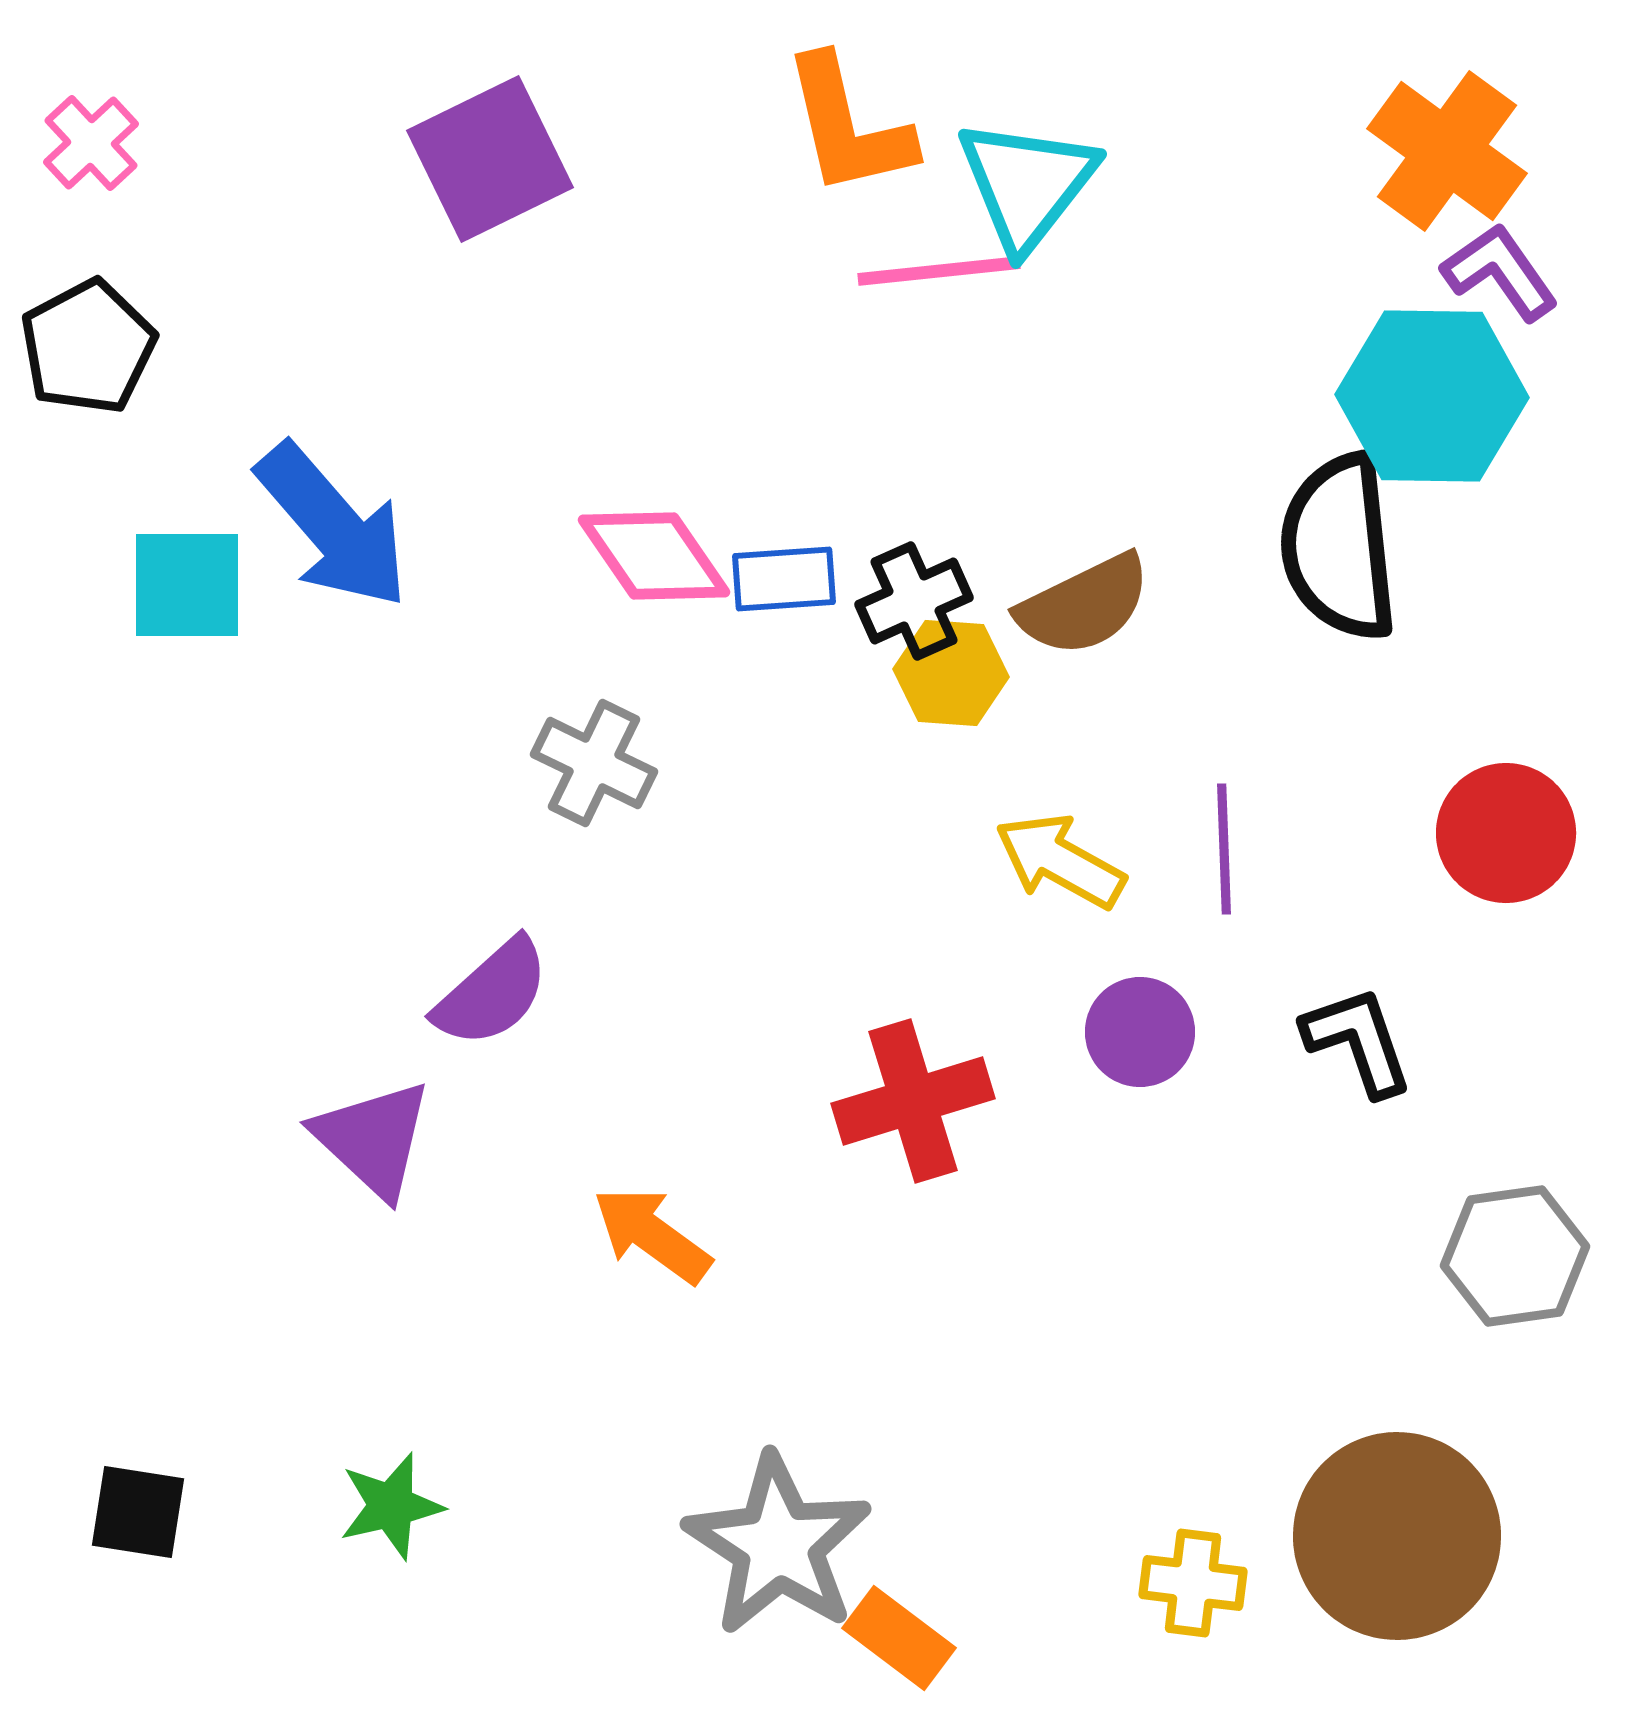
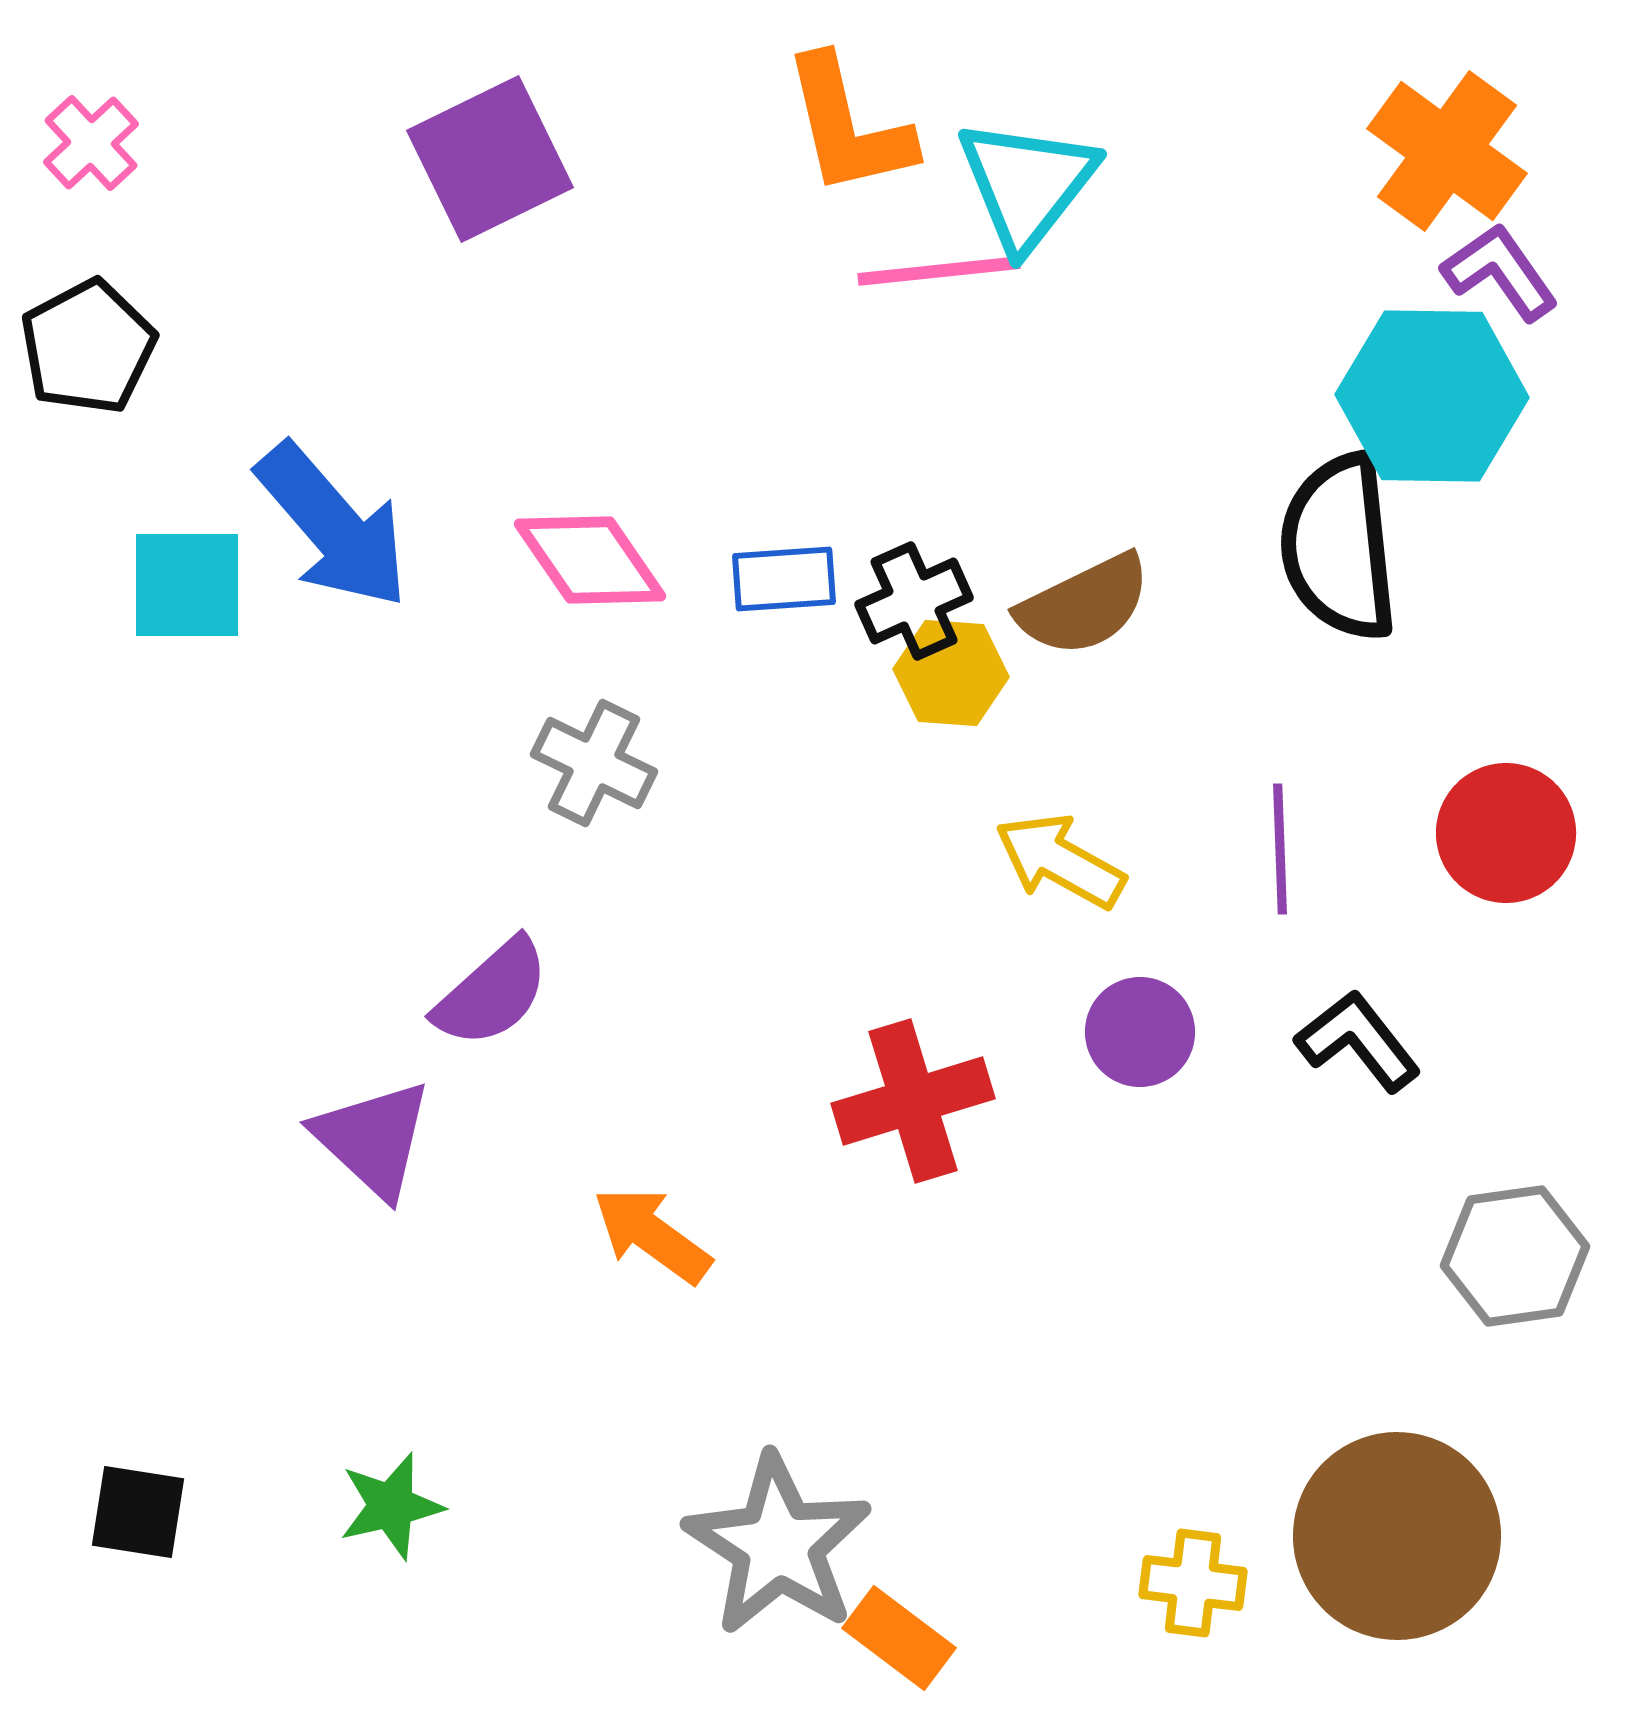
pink diamond: moved 64 px left, 4 px down
purple line: moved 56 px right
black L-shape: rotated 19 degrees counterclockwise
